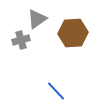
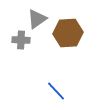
brown hexagon: moved 5 px left
gray cross: rotated 18 degrees clockwise
